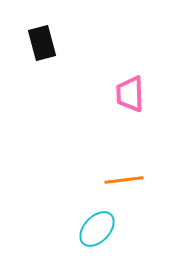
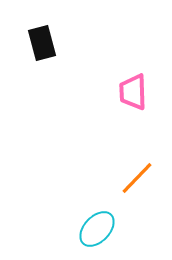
pink trapezoid: moved 3 px right, 2 px up
orange line: moved 13 px right, 2 px up; rotated 39 degrees counterclockwise
